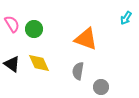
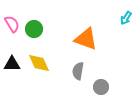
black triangle: rotated 36 degrees counterclockwise
